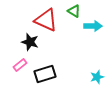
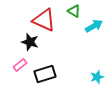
red triangle: moved 2 px left
cyan arrow: moved 1 px right; rotated 30 degrees counterclockwise
